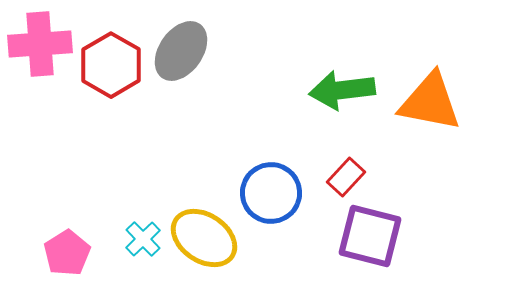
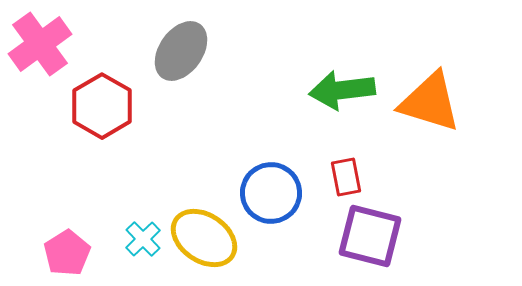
pink cross: rotated 32 degrees counterclockwise
red hexagon: moved 9 px left, 41 px down
orange triangle: rotated 6 degrees clockwise
red rectangle: rotated 54 degrees counterclockwise
